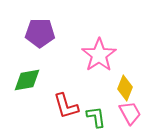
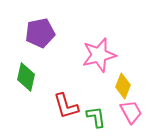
purple pentagon: rotated 12 degrees counterclockwise
pink star: rotated 20 degrees clockwise
green diamond: moved 1 px left, 3 px up; rotated 68 degrees counterclockwise
yellow diamond: moved 2 px left, 2 px up
pink trapezoid: moved 1 px right, 1 px up
